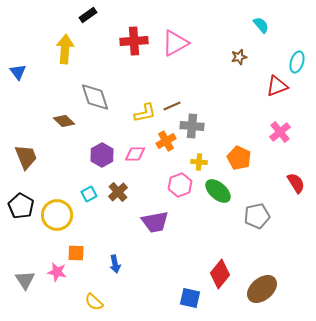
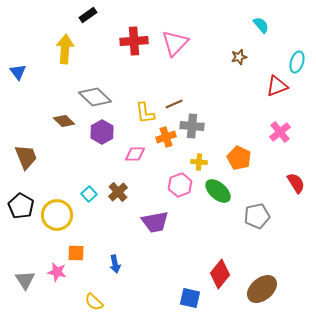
pink triangle: rotated 16 degrees counterclockwise
gray diamond: rotated 28 degrees counterclockwise
brown line: moved 2 px right, 2 px up
yellow L-shape: rotated 95 degrees clockwise
orange cross: moved 4 px up; rotated 12 degrees clockwise
purple hexagon: moved 23 px up
cyan square: rotated 14 degrees counterclockwise
